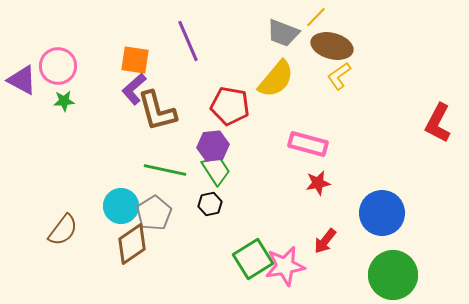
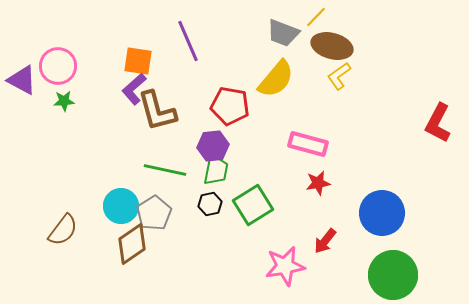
orange square: moved 3 px right, 1 px down
green trapezoid: rotated 44 degrees clockwise
green square: moved 54 px up
